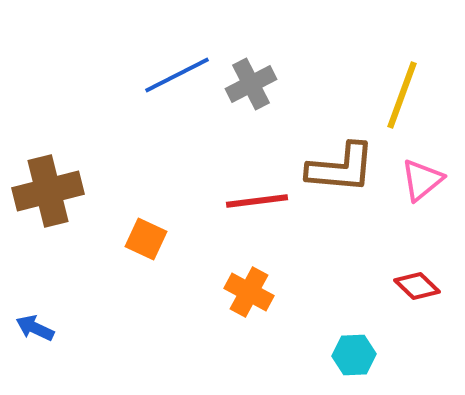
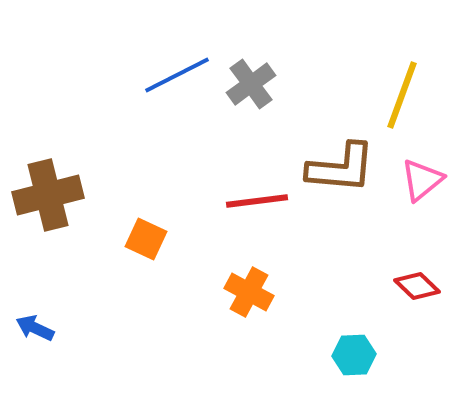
gray cross: rotated 9 degrees counterclockwise
brown cross: moved 4 px down
